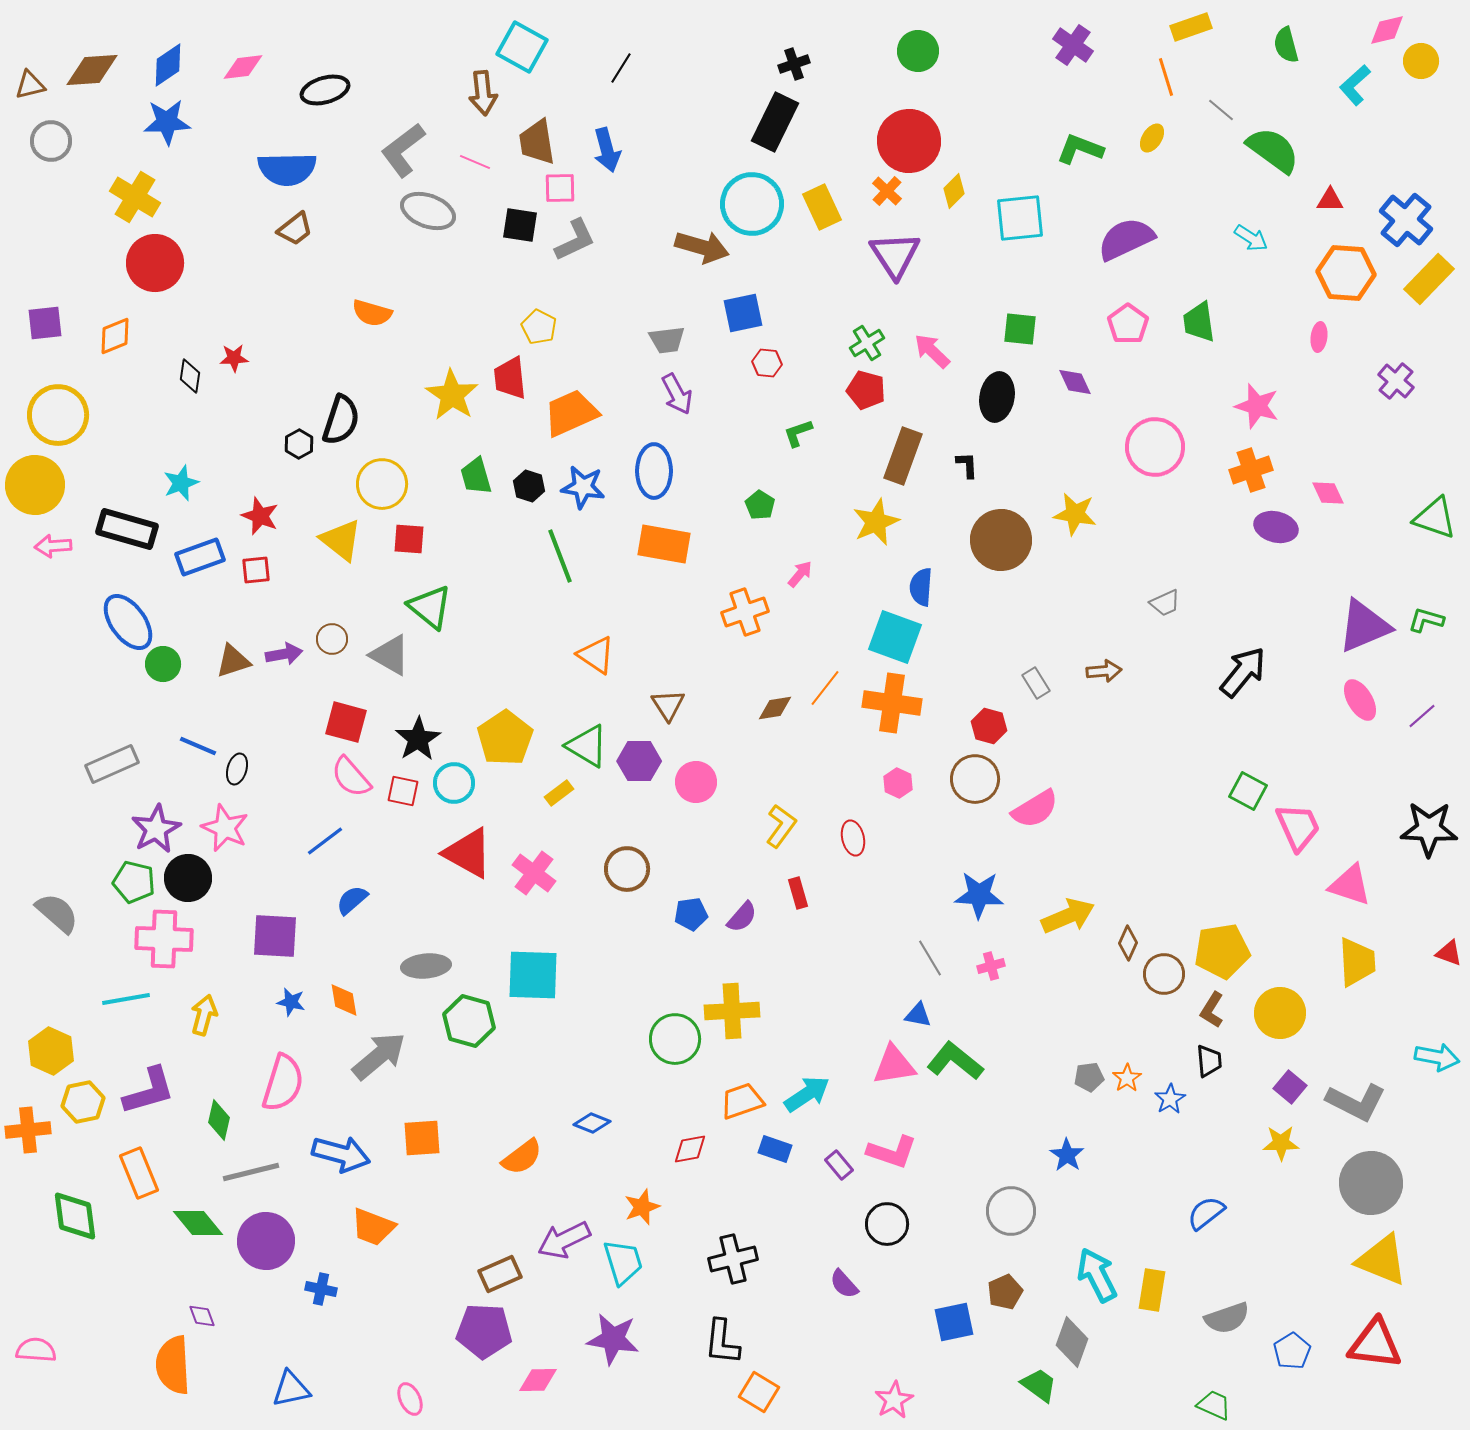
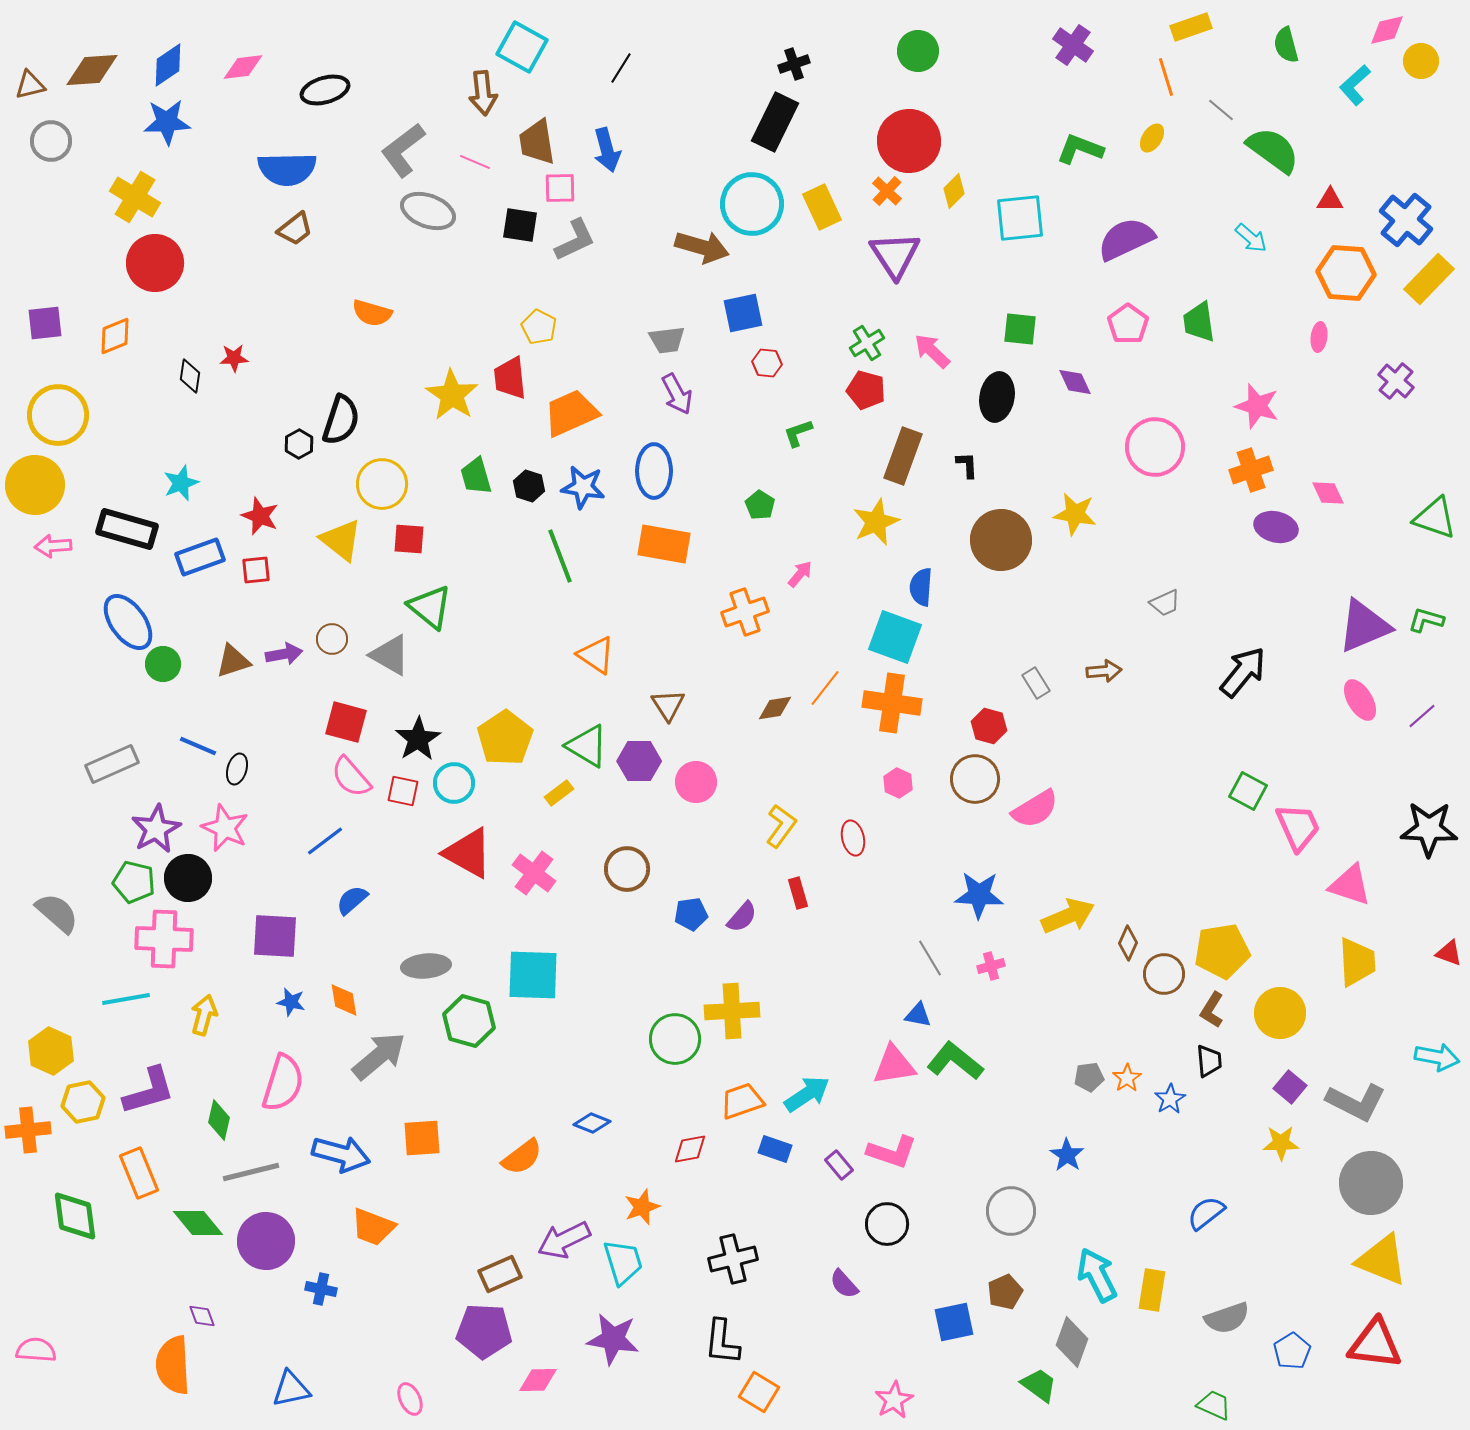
cyan arrow at (1251, 238): rotated 8 degrees clockwise
